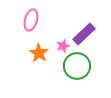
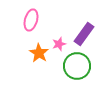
purple rectangle: rotated 10 degrees counterclockwise
pink star: moved 4 px left, 2 px up
